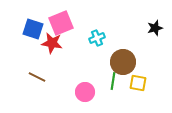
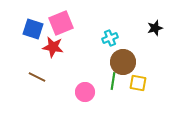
cyan cross: moved 13 px right
red star: moved 1 px right, 4 px down
